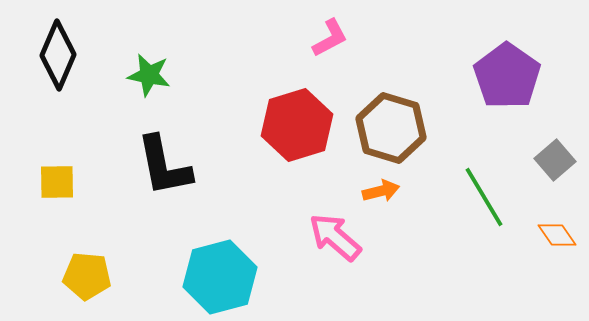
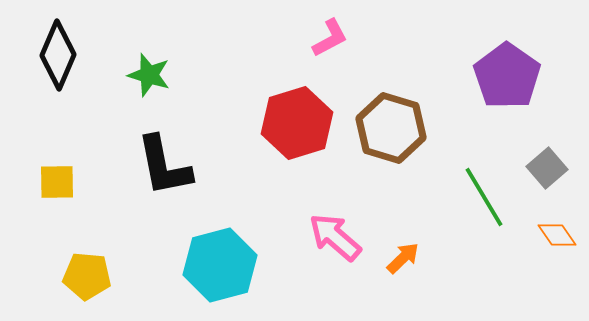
green star: rotated 6 degrees clockwise
red hexagon: moved 2 px up
gray square: moved 8 px left, 8 px down
orange arrow: moved 22 px right, 67 px down; rotated 30 degrees counterclockwise
cyan hexagon: moved 12 px up
